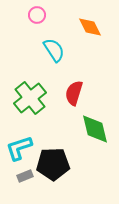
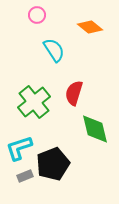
orange diamond: rotated 25 degrees counterclockwise
green cross: moved 4 px right, 4 px down
black pentagon: rotated 20 degrees counterclockwise
